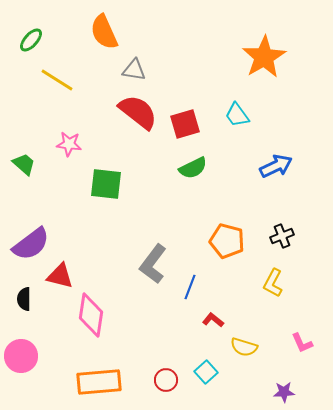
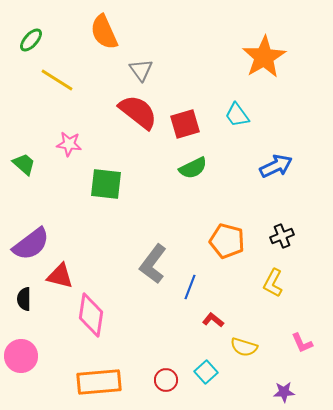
gray triangle: moved 7 px right; rotated 45 degrees clockwise
